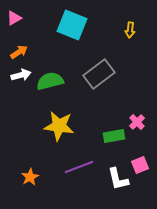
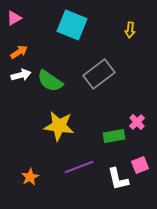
green semicircle: rotated 132 degrees counterclockwise
